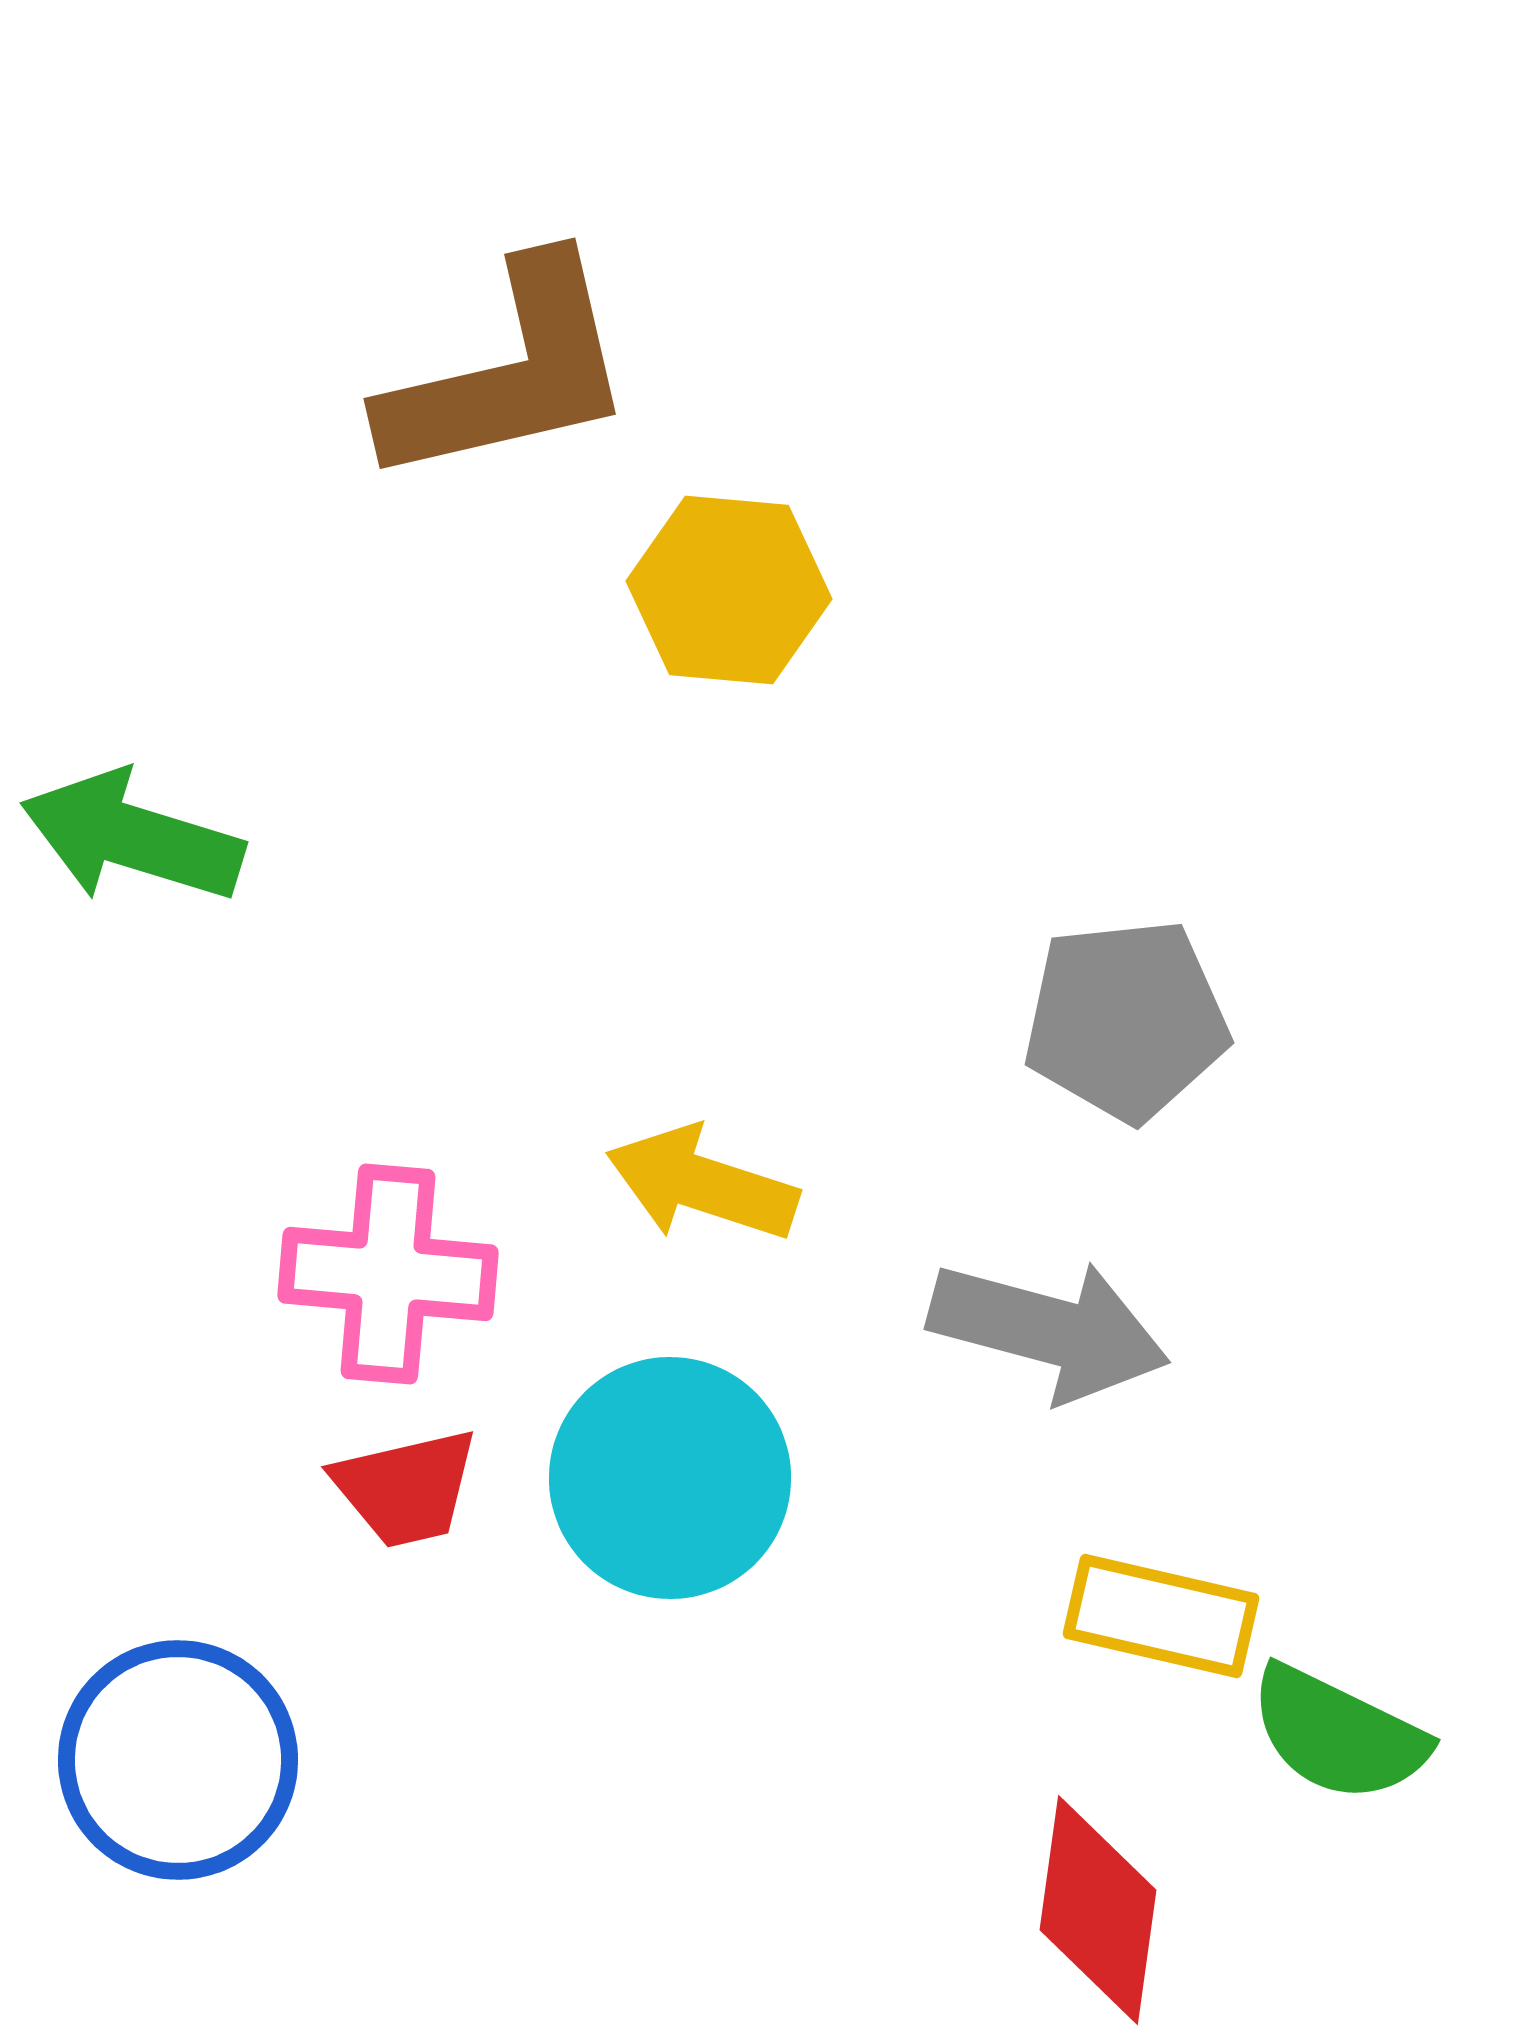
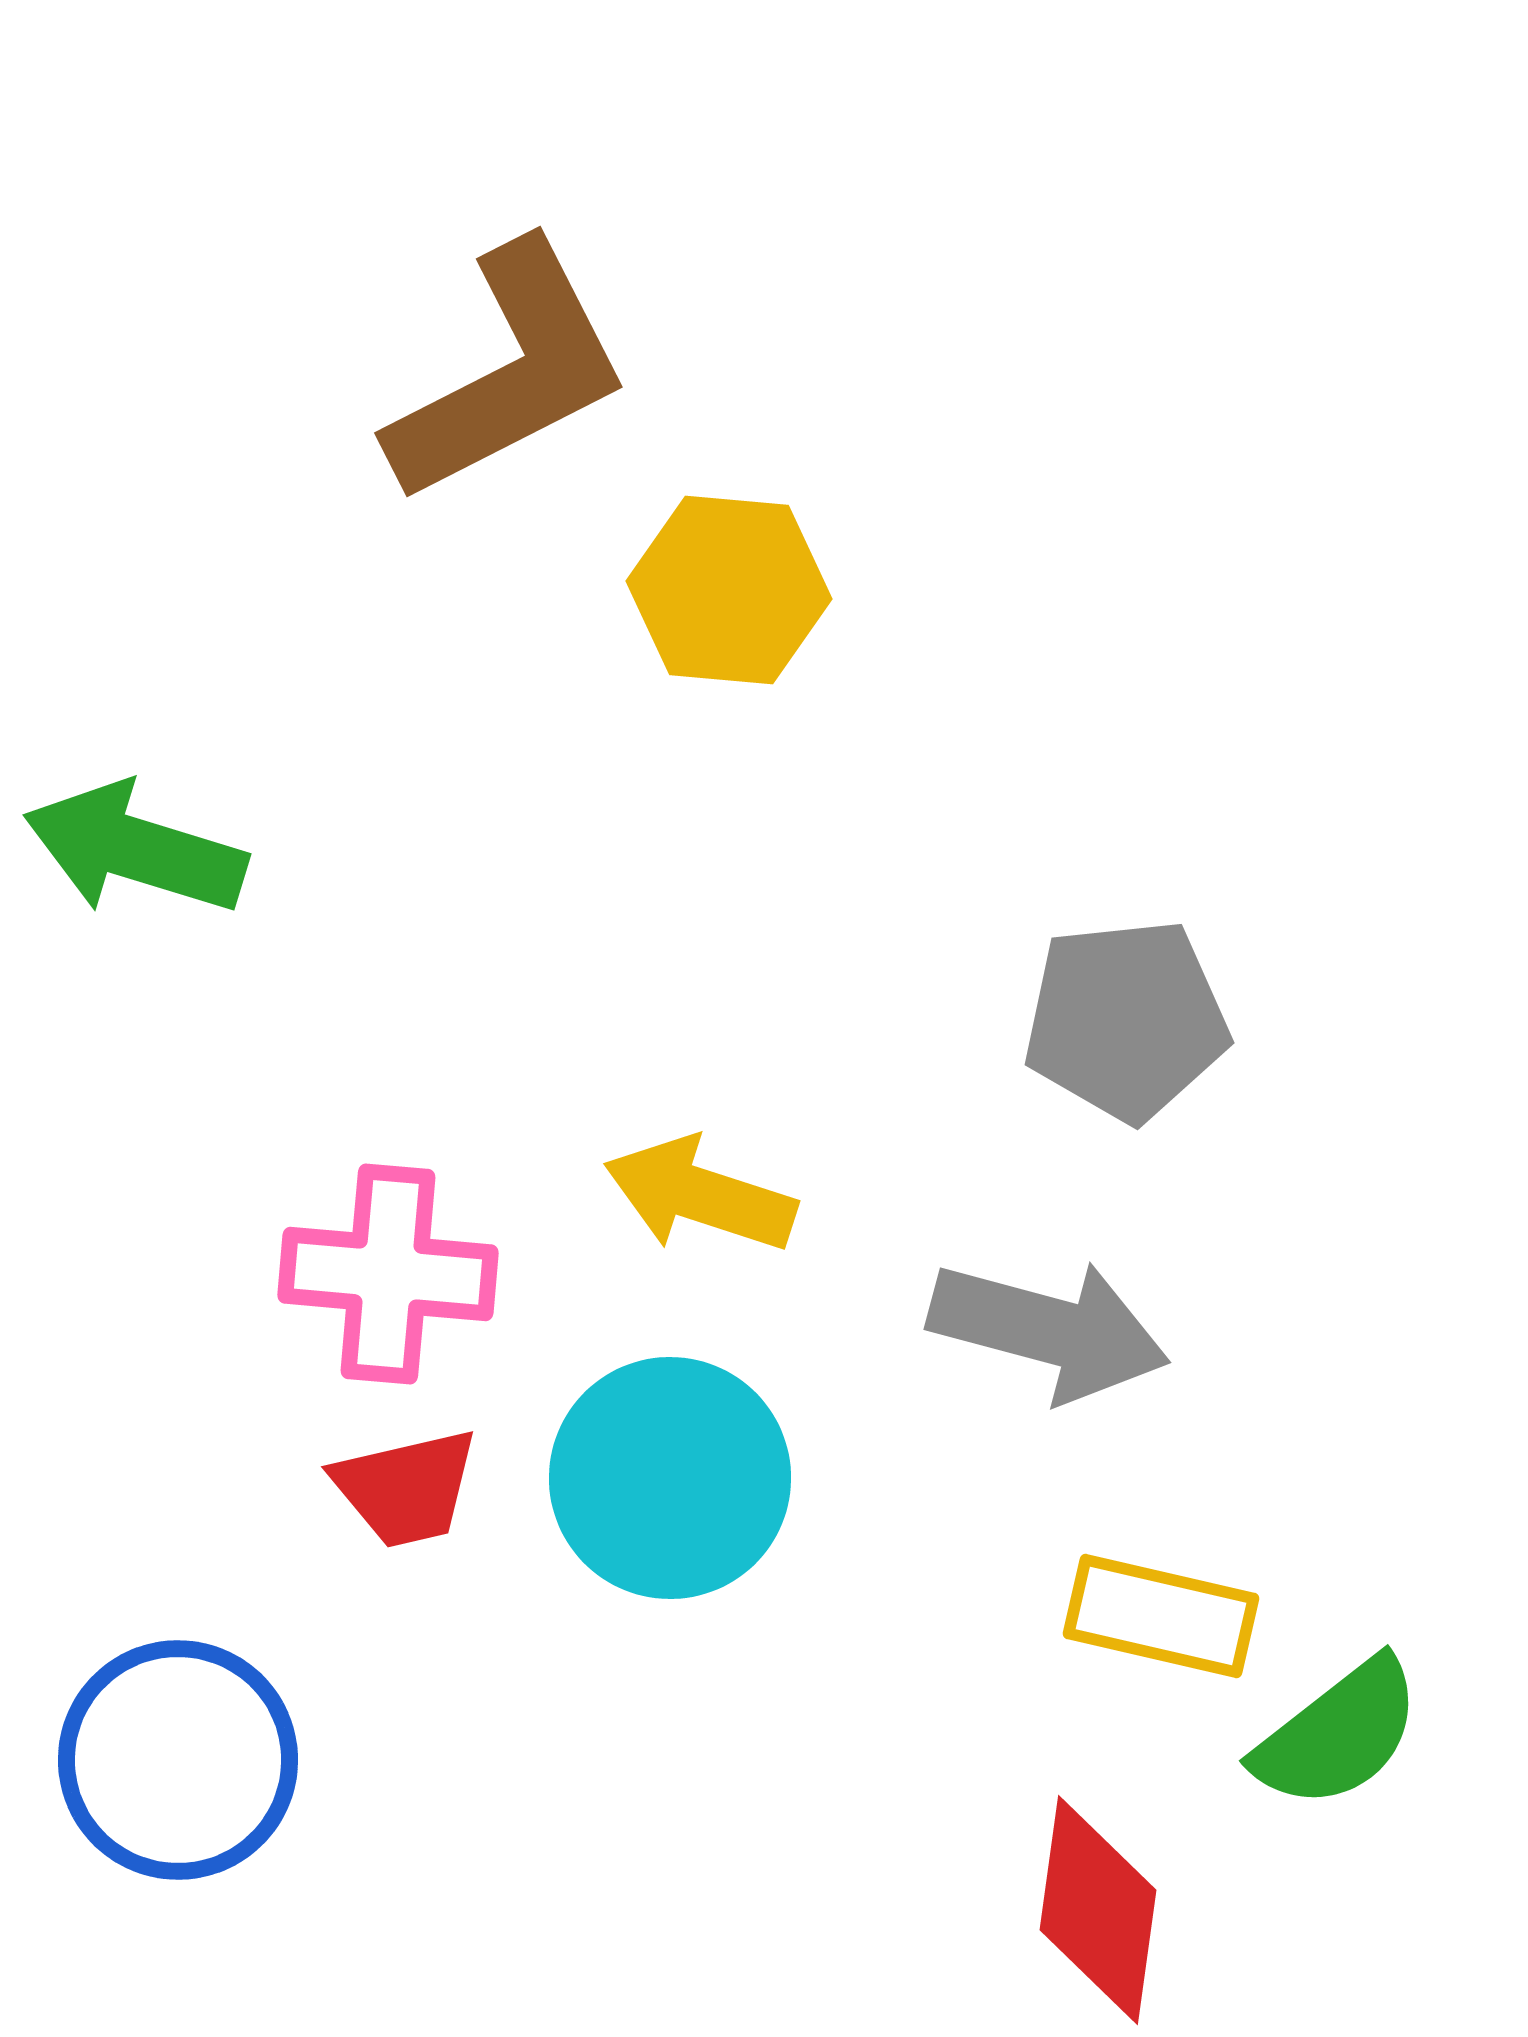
brown L-shape: rotated 14 degrees counterclockwise
green arrow: moved 3 px right, 12 px down
yellow arrow: moved 2 px left, 11 px down
green semicircle: rotated 64 degrees counterclockwise
